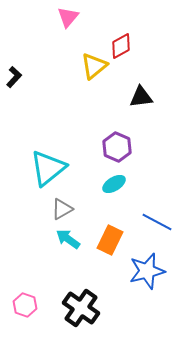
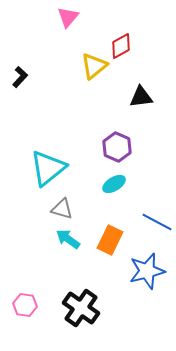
black L-shape: moved 6 px right
gray triangle: rotated 45 degrees clockwise
pink hexagon: rotated 10 degrees counterclockwise
